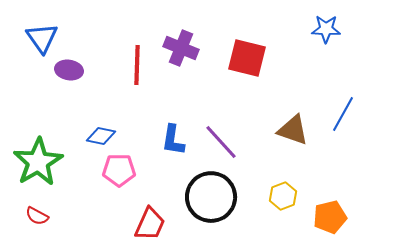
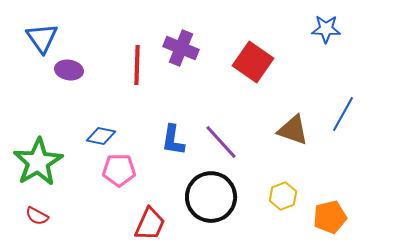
red square: moved 6 px right, 4 px down; rotated 21 degrees clockwise
